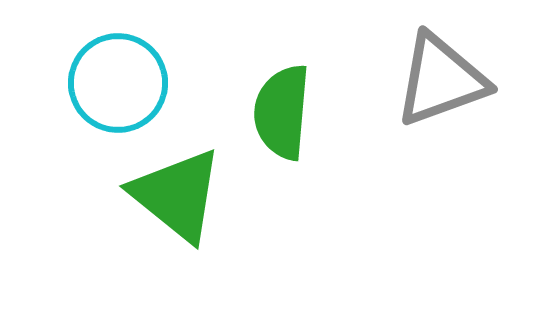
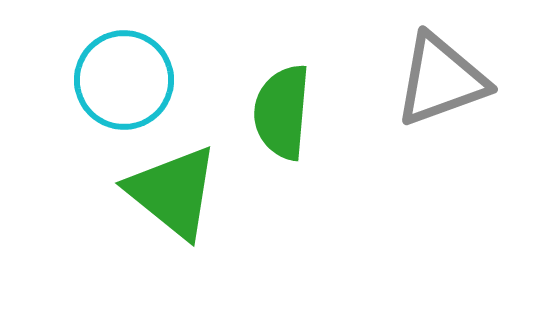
cyan circle: moved 6 px right, 3 px up
green triangle: moved 4 px left, 3 px up
